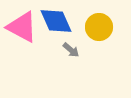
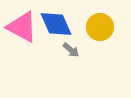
blue diamond: moved 3 px down
yellow circle: moved 1 px right
